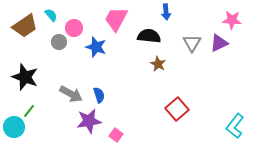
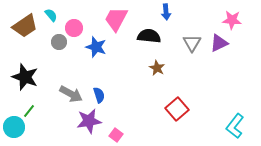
brown star: moved 1 px left, 4 px down
